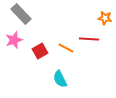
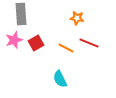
gray rectangle: rotated 40 degrees clockwise
orange star: moved 28 px left
red line: moved 4 px down; rotated 18 degrees clockwise
red square: moved 4 px left, 8 px up
